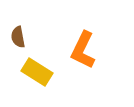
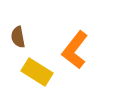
orange L-shape: moved 8 px left; rotated 12 degrees clockwise
